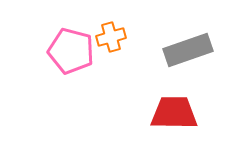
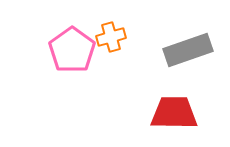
pink pentagon: moved 1 px right, 1 px up; rotated 21 degrees clockwise
